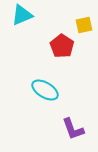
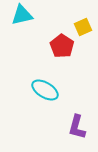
cyan triangle: rotated 10 degrees clockwise
yellow square: moved 1 px left, 2 px down; rotated 12 degrees counterclockwise
purple L-shape: moved 4 px right, 2 px up; rotated 35 degrees clockwise
